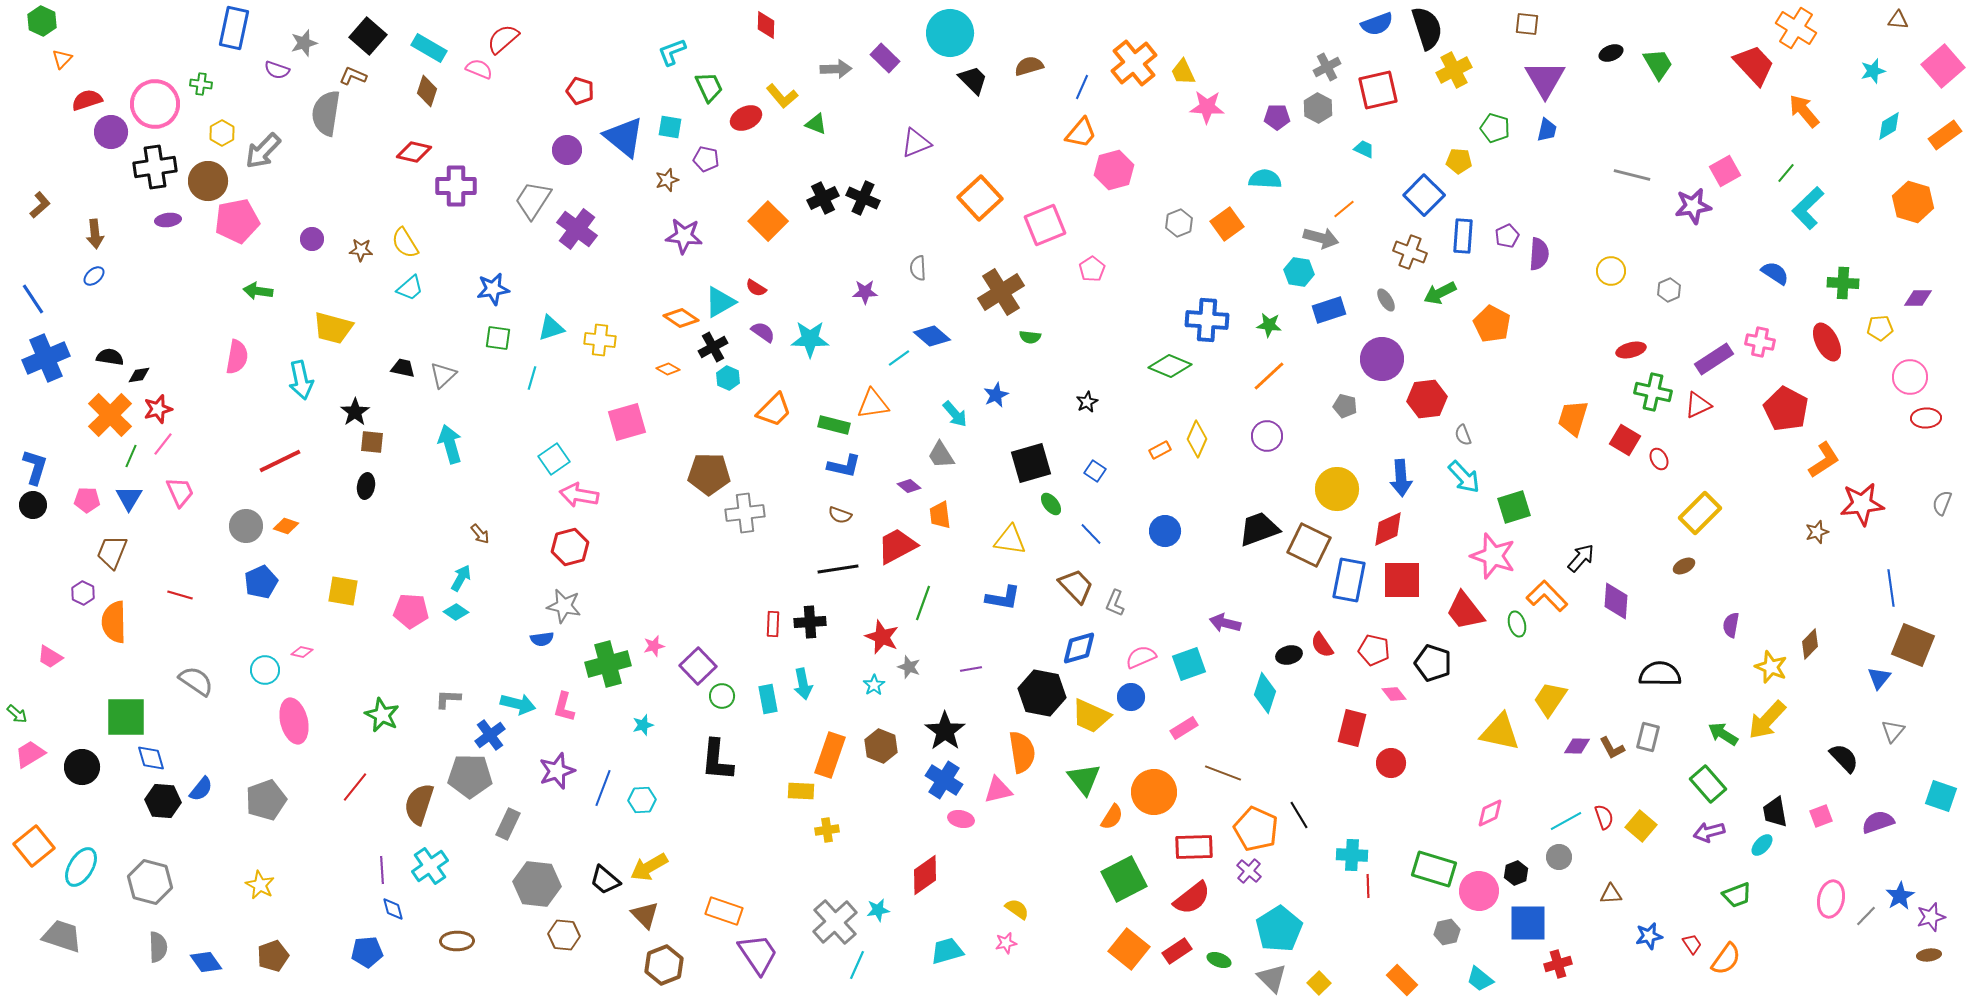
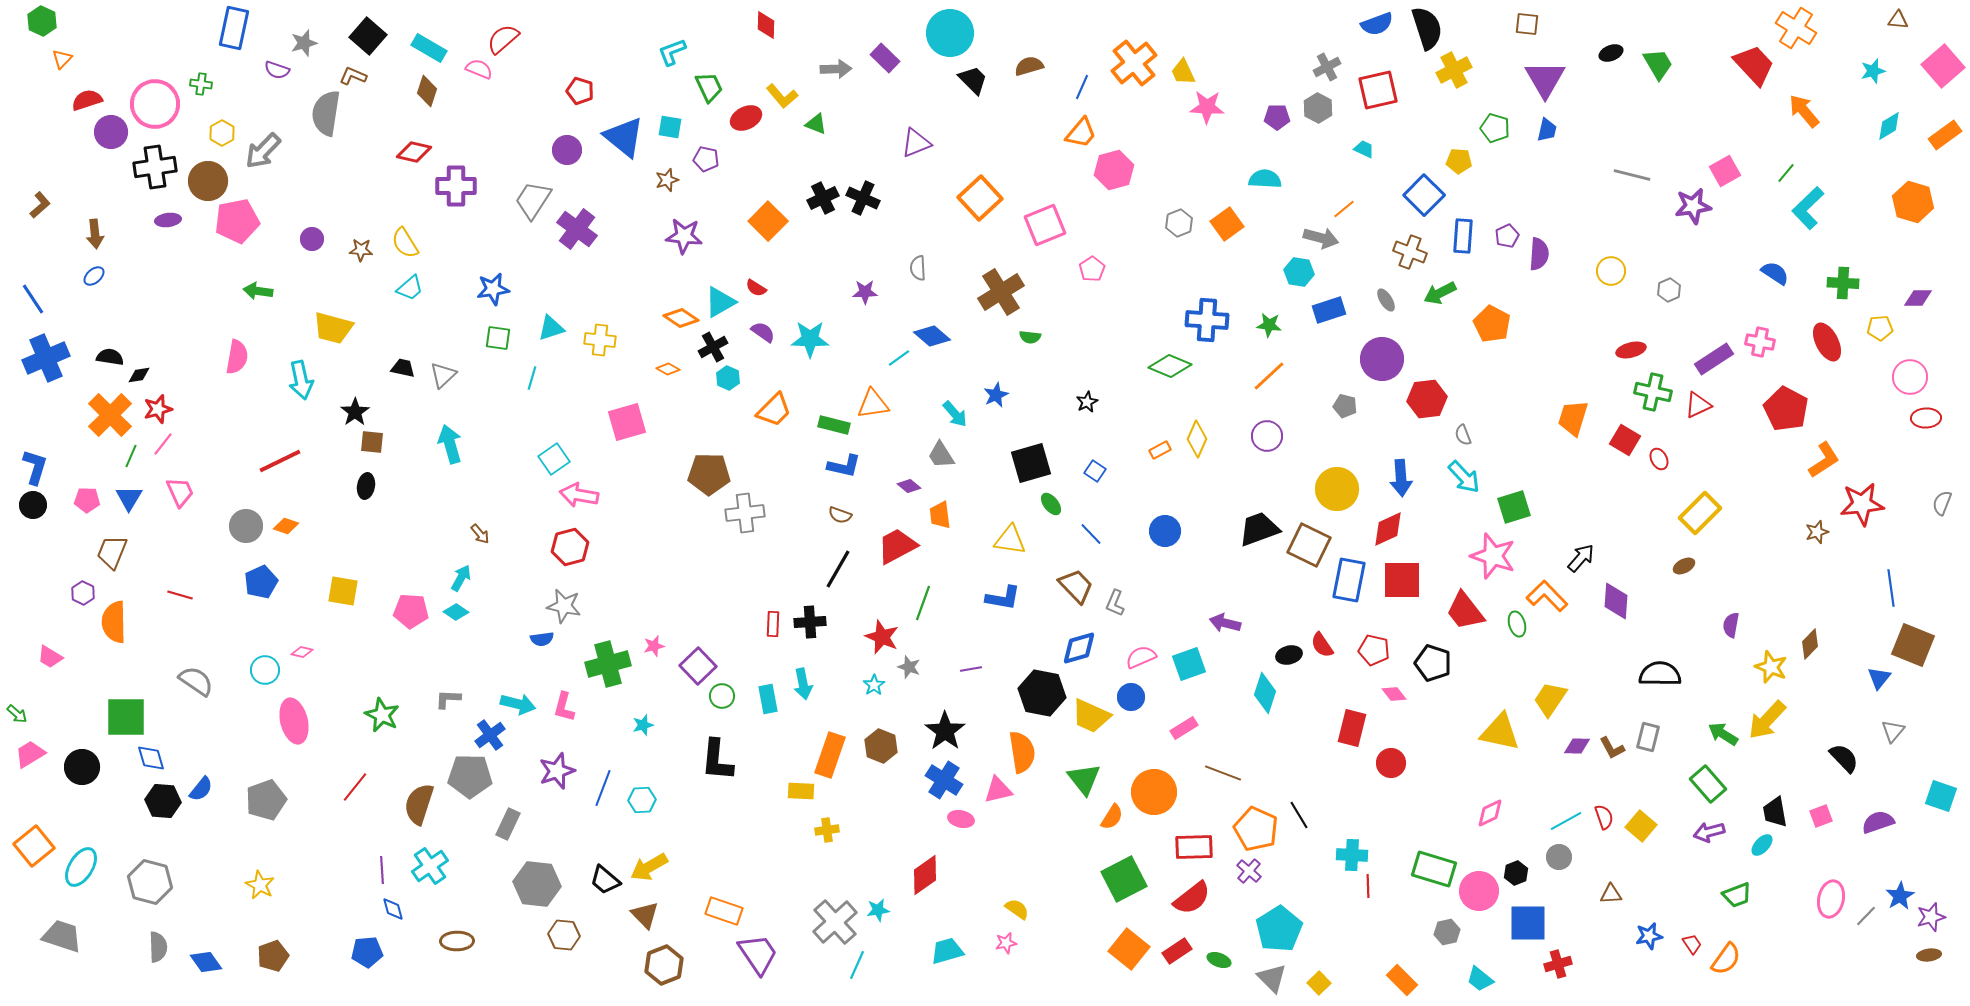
black line at (838, 569): rotated 51 degrees counterclockwise
